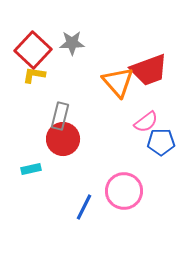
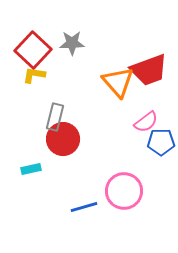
gray rectangle: moved 5 px left, 1 px down
blue line: rotated 48 degrees clockwise
